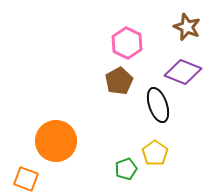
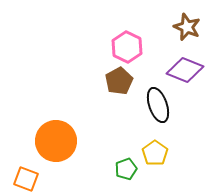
pink hexagon: moved 4 px down
purple diamond: moved 2 px right, 2 px up
